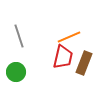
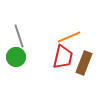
green circle: moved 15 px up
